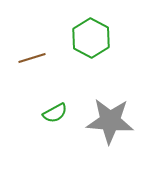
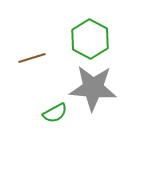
green hexagon: moved 1 px left, 1 px down
gray star: moved 17 px left, 33 px up
